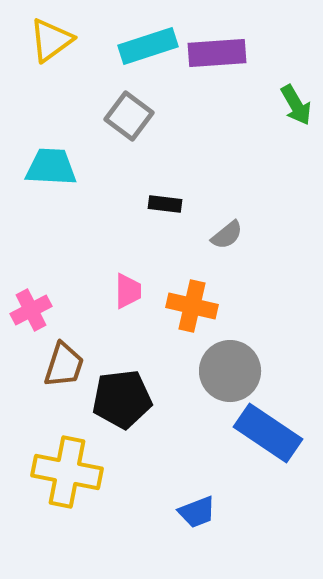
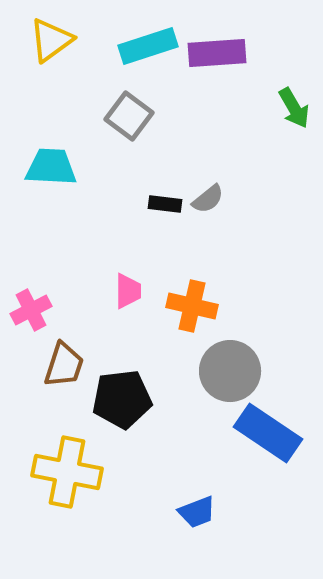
green arrow: moved 2 px left, 3 px down
gray semicircle: moved 19 px left, 36 px up
